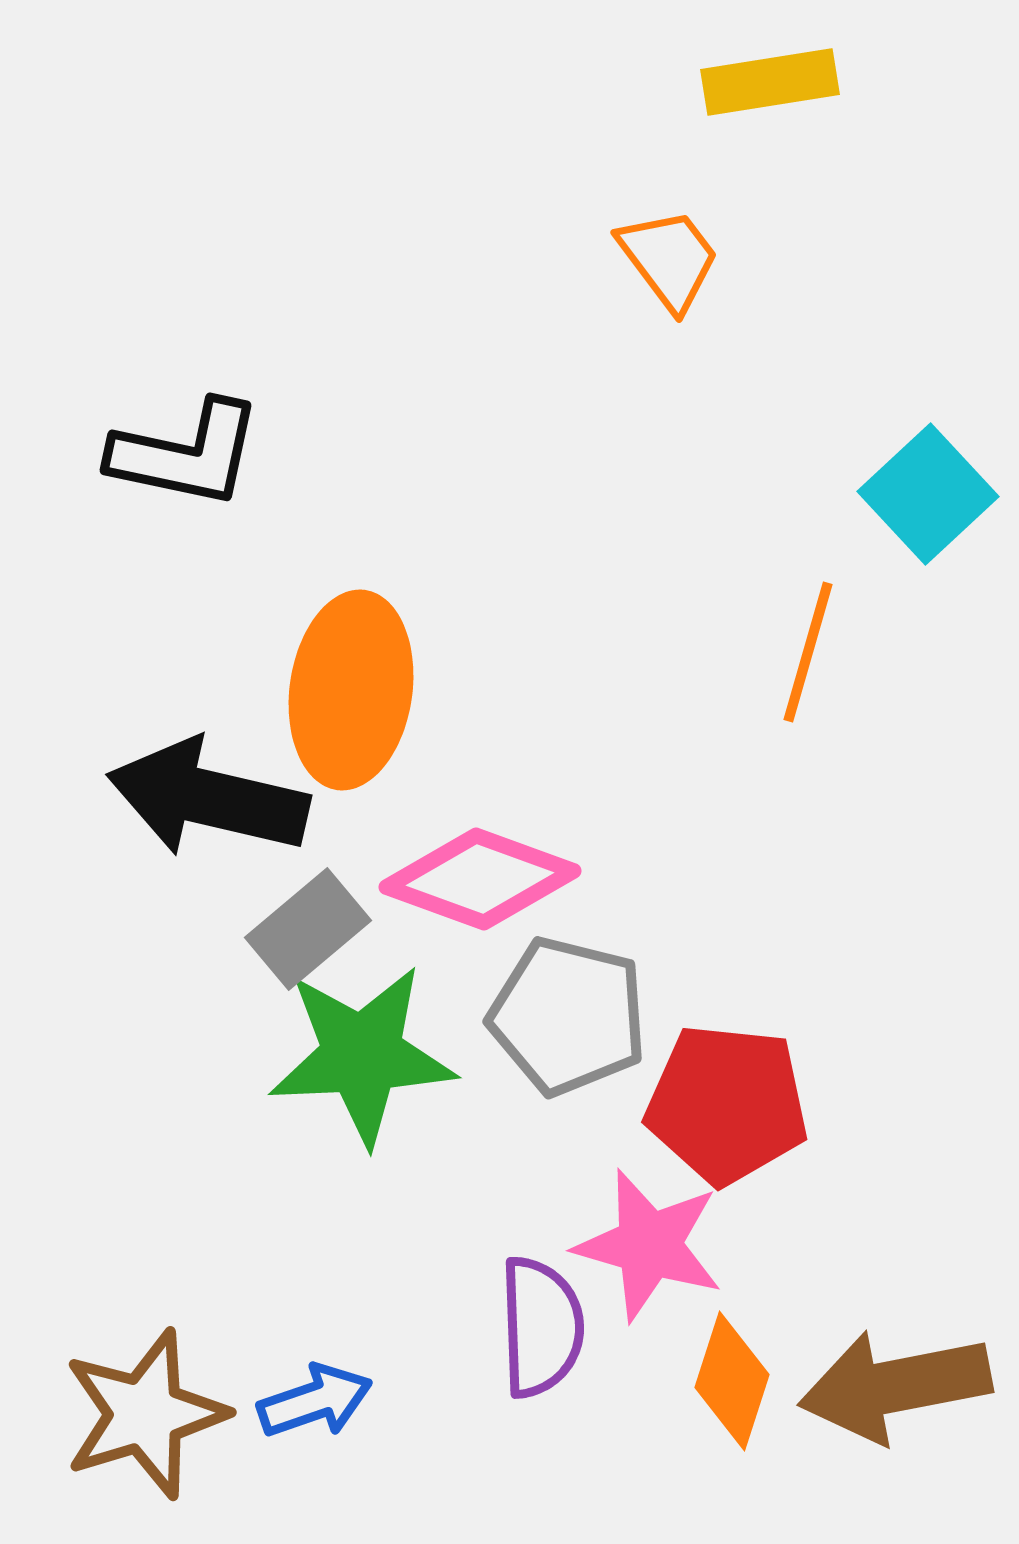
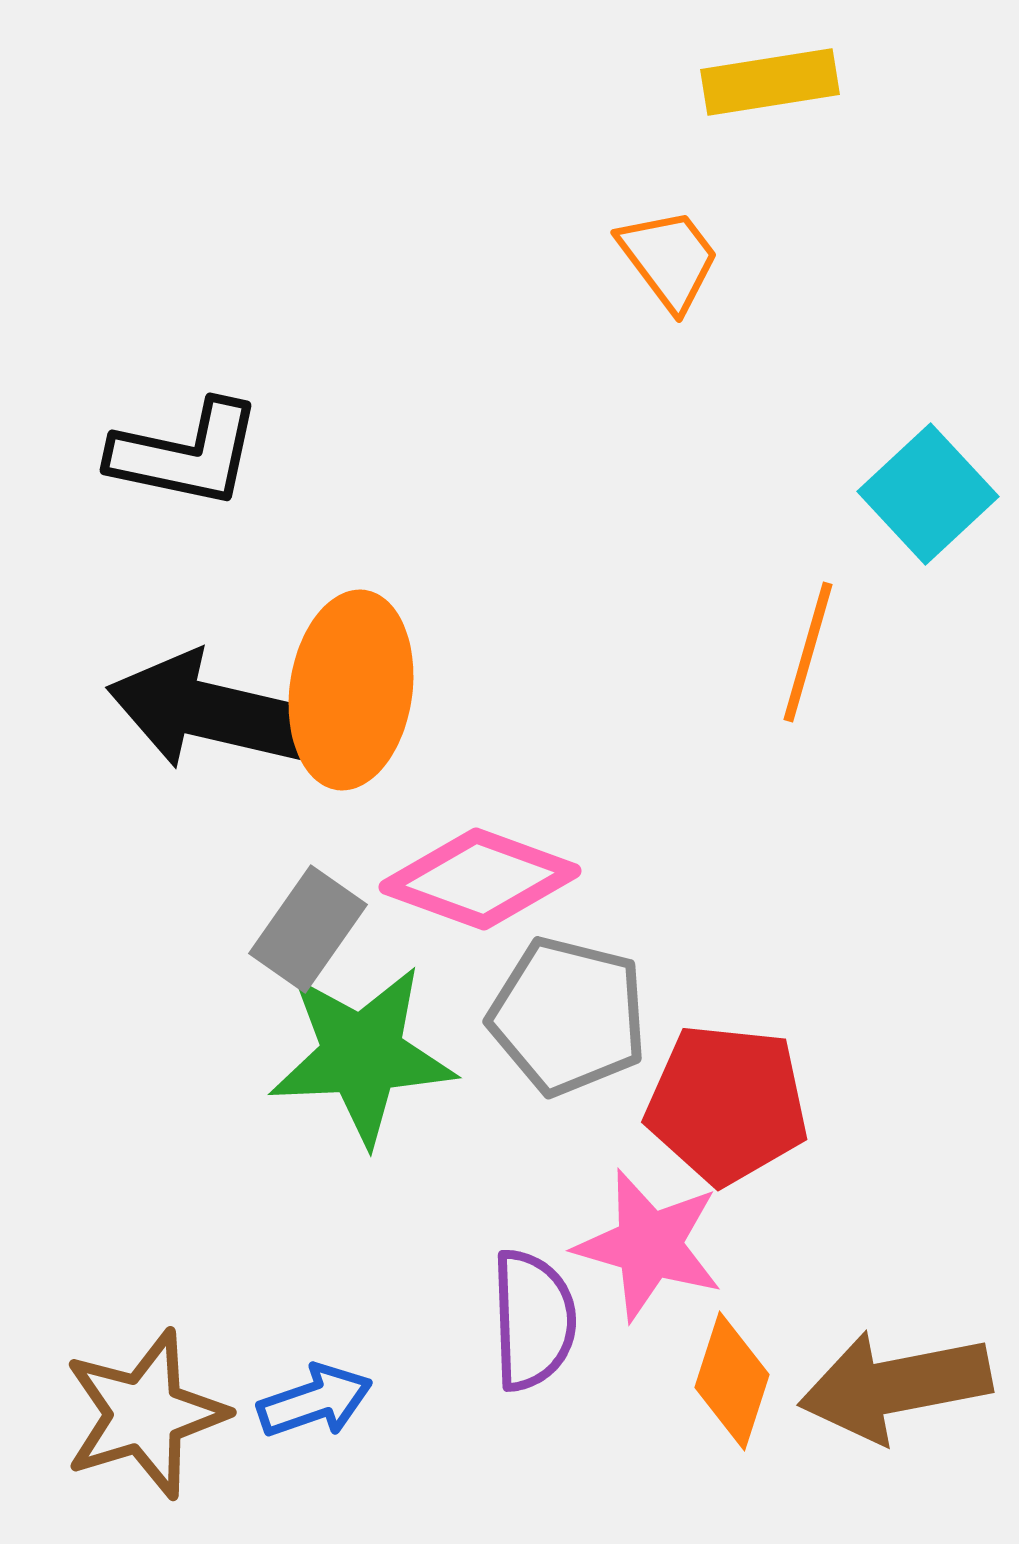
black arrow: moved 87 px up
gray rectangle: rotated 15 degrees counterclockwise
purple semicircle: moved 8 px left, 7 px up
